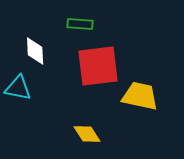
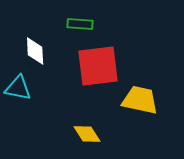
yellow trapezoid: moved 4 px down
